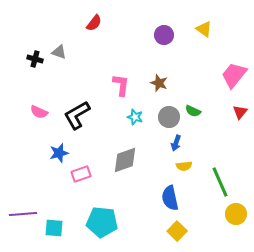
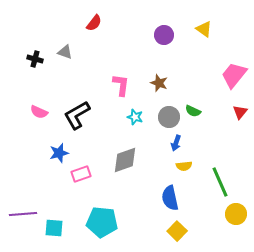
gray triangle: moved 6 px right
